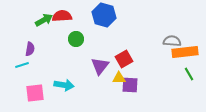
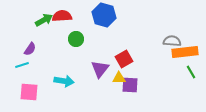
purple semicircle: rotated 24 degrees clockwise
purple triangle: moved 3 px down
green line: moved 2 px right, 2 px up
cyan arrow: moved 4 px up
pink square: moved 6 px left, 1 px up; rotated 12 degrees clockwise
